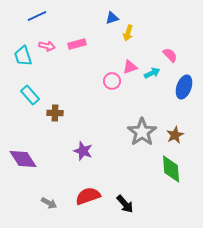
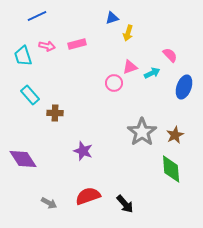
pink circle: moved 2 px right, 2 px down
